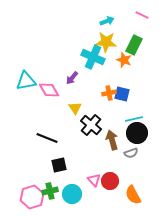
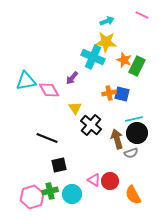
green rectangle: moved 3 px right, 21 px down
brown arrow: moved 5 px right, 1 px up
pink triangle: rotated 16 degrees counterclockwise
